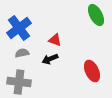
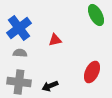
red triangle: rotated 32 degrees counterclockwise
gray semicircle: moved 2 px left; rotated 16 degrees clockwise
black arrow: moved 27 px down
red ellipse: moved 1 px down; rotated 50 degrees clockwise
